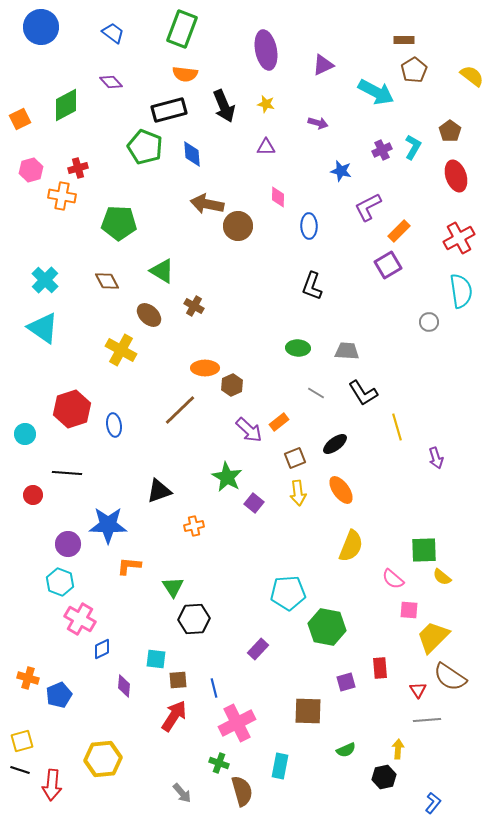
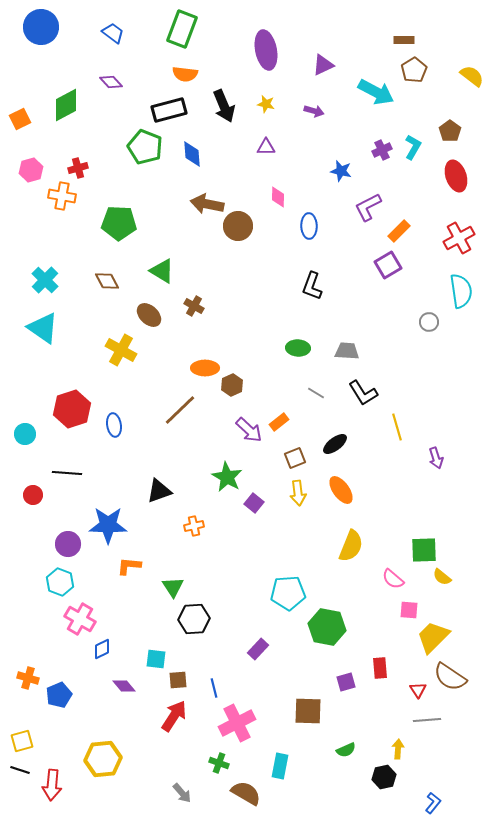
purple arrow at (318, 123): moved 4 px left, 12 px up
purple diamond at (124, 686): rotated 45 degrees counterclockwise
brown semicircle at (242, 791): moved 4 px right, 2 px down; rotated 44 degrees counterclockwise
